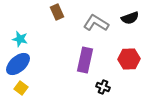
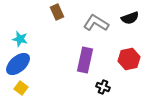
red hexagon: rotated 10 degrees counterclockwise
